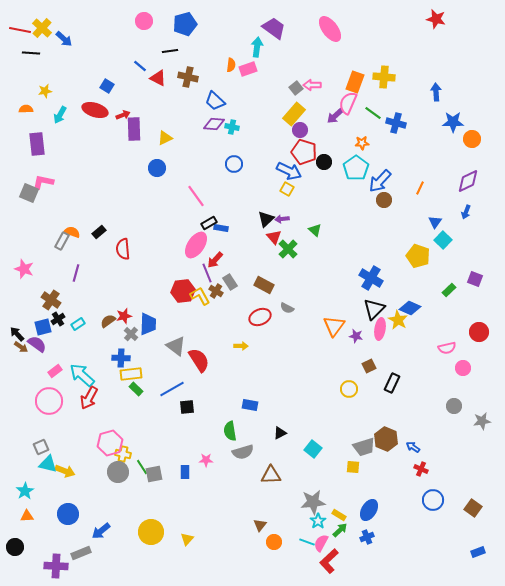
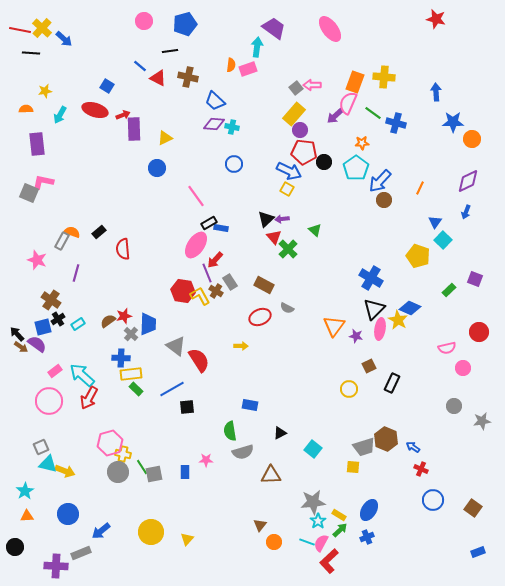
red pentagon at (304, 152): rotated 10 degrees counterclockwise
pink star at (24, 269): moved 13 px right, 9 px up
red hexagon at (183, 291): rotated 15 degrees clockwise
